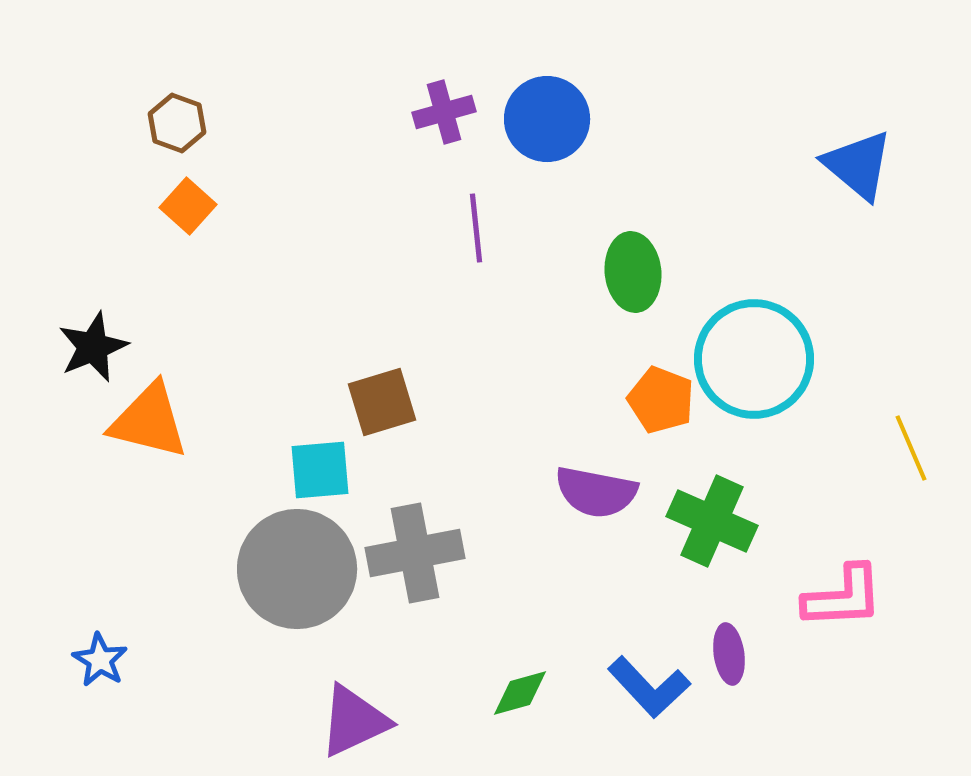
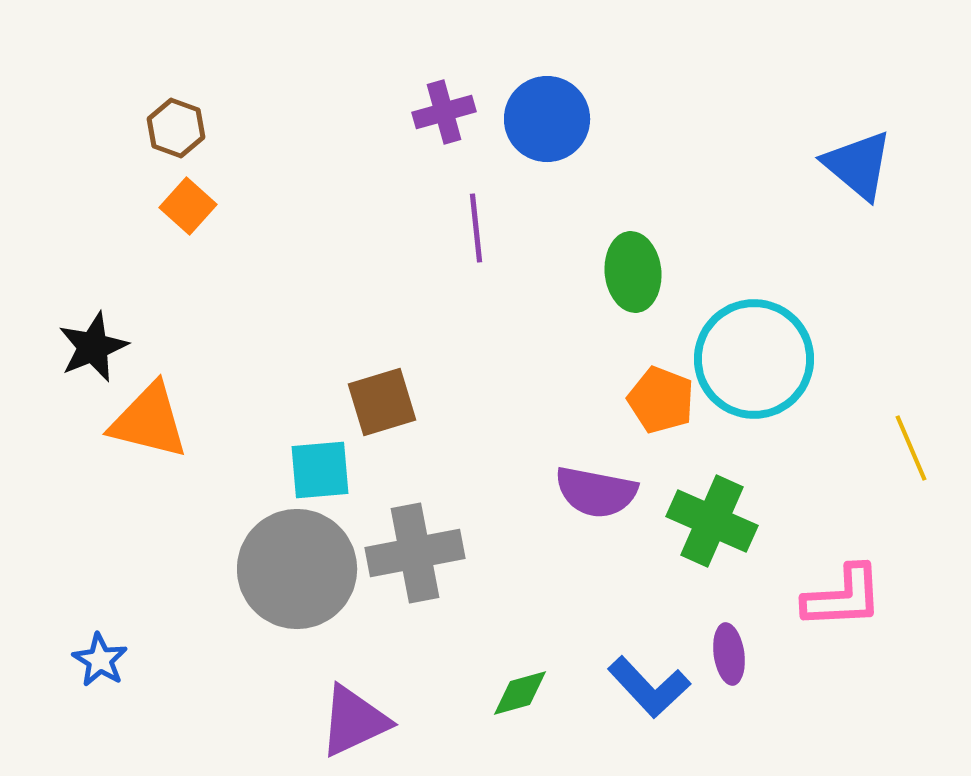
brown hexagon: moved 1 px left, 5 px down
